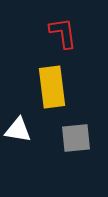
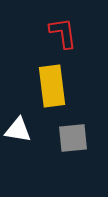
yellow rectangle: moved 1 px up
gray square: moved 3 px left
